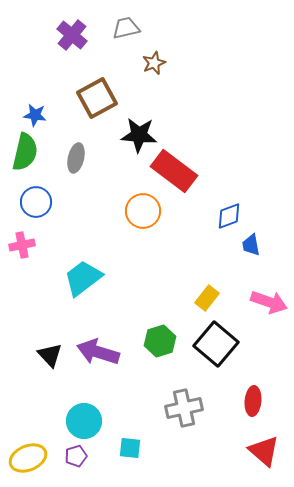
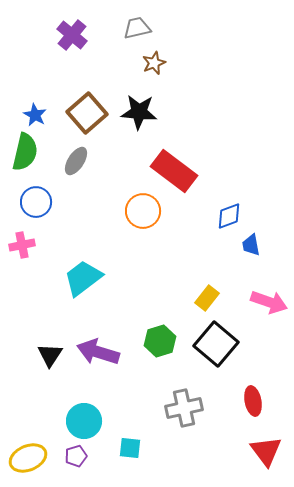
gray trapezoid: moved 11 px right
brown square: moved 10 px left, 15 px down; rotated 12 degrees counterclockwise
blue star: rotated 20 degrees clockwise
black star: moved 23 px up
gray ellipse: moved 3 px down; rotated 20 degrees clockwise
black triangle: rotated 16 degrees clockwise
red ellipse: rotated 16 degrees counterclockwise
red triangle: moved 2 px right; rotated 12 degrees clockwise
